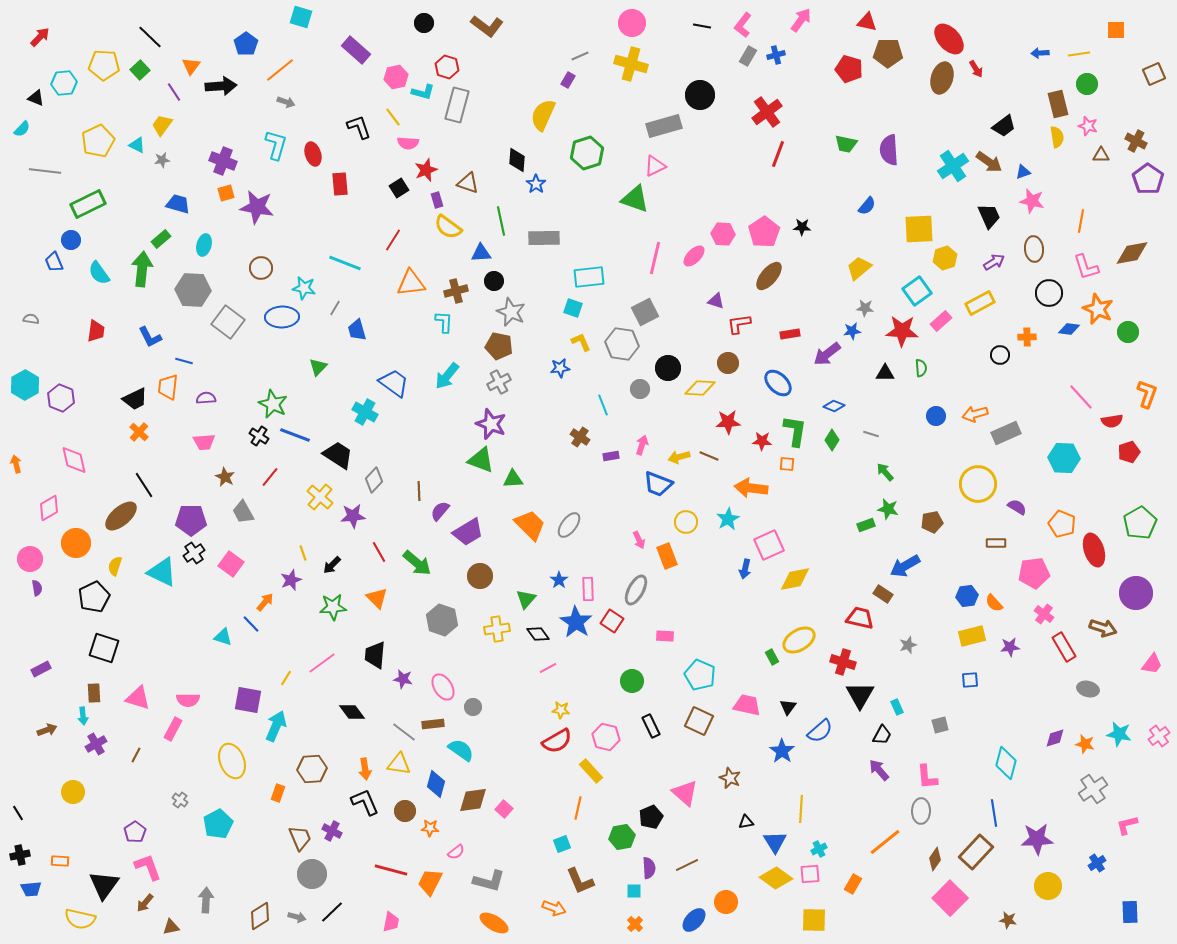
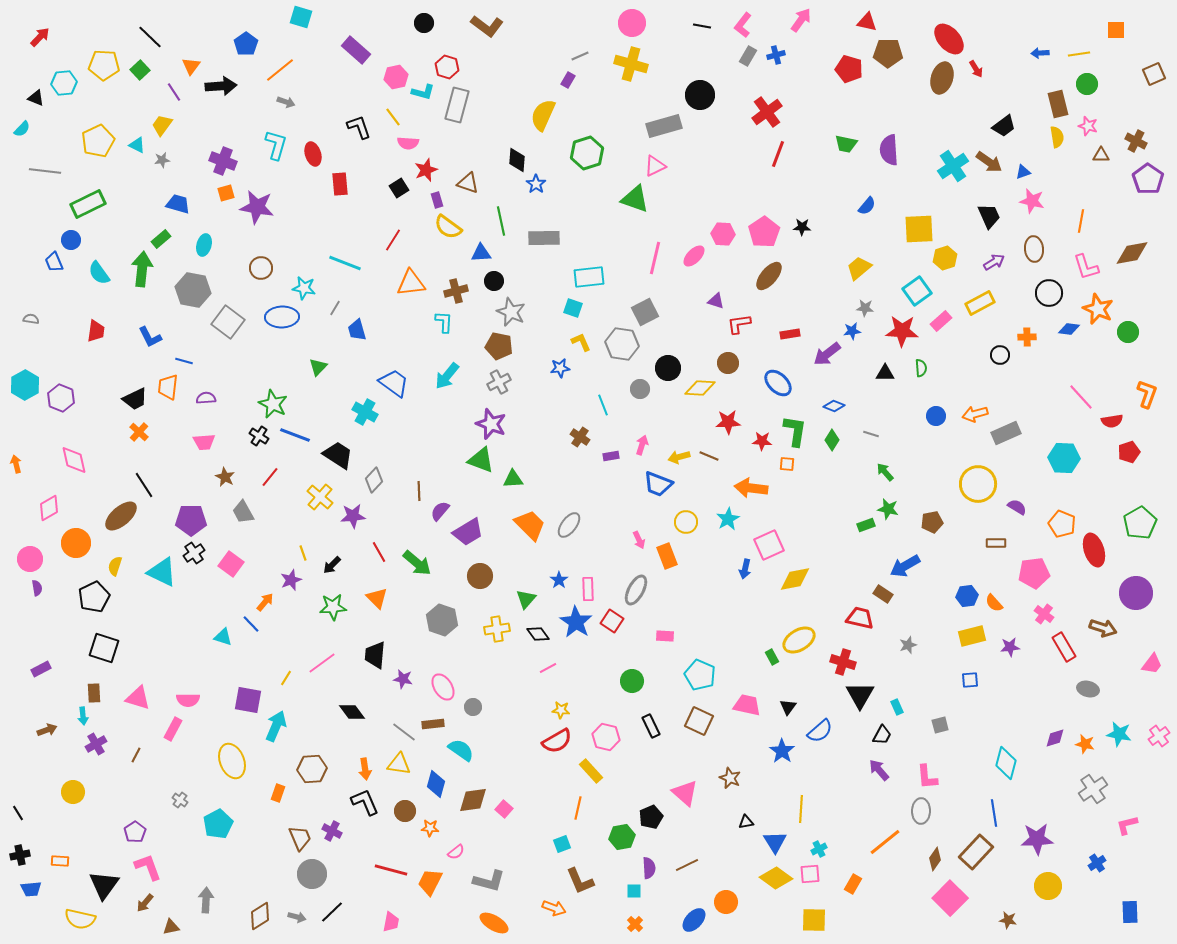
gray hexagon at (193, 290): rotated 8 degrees clockwise
